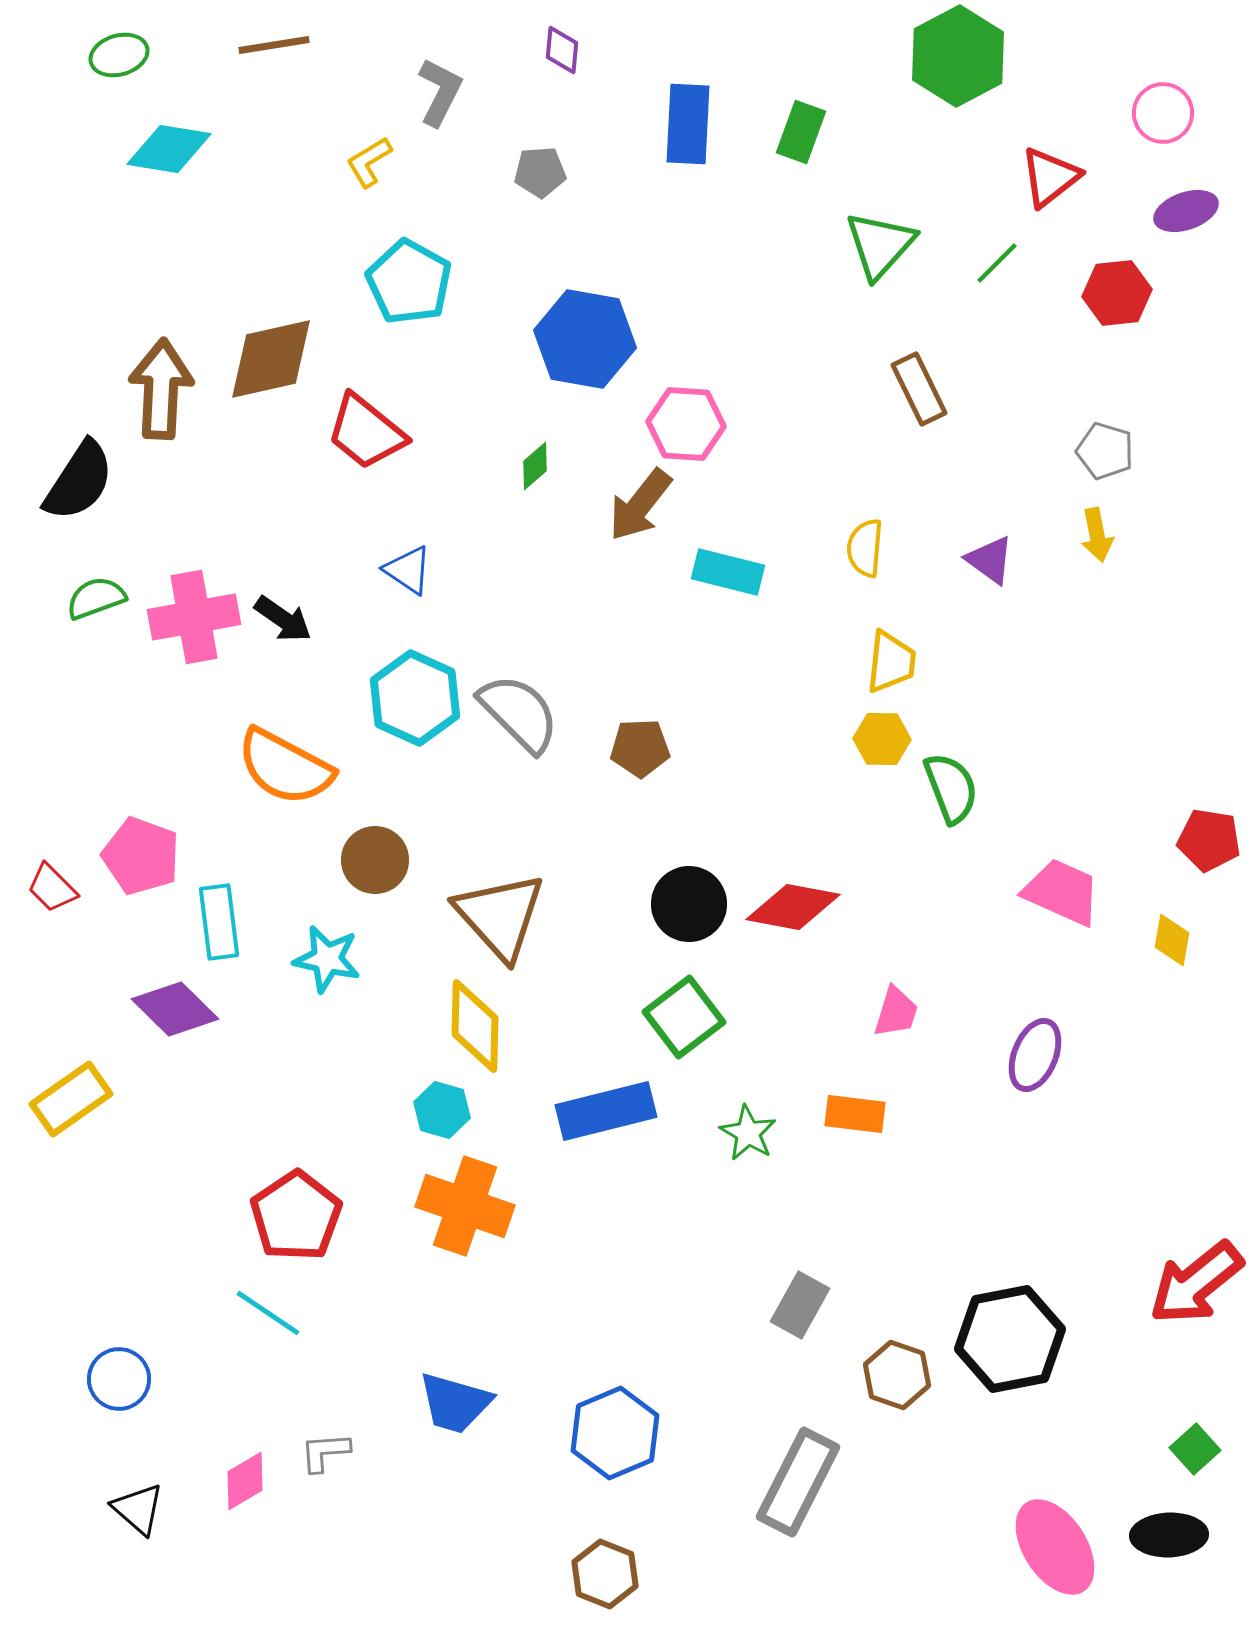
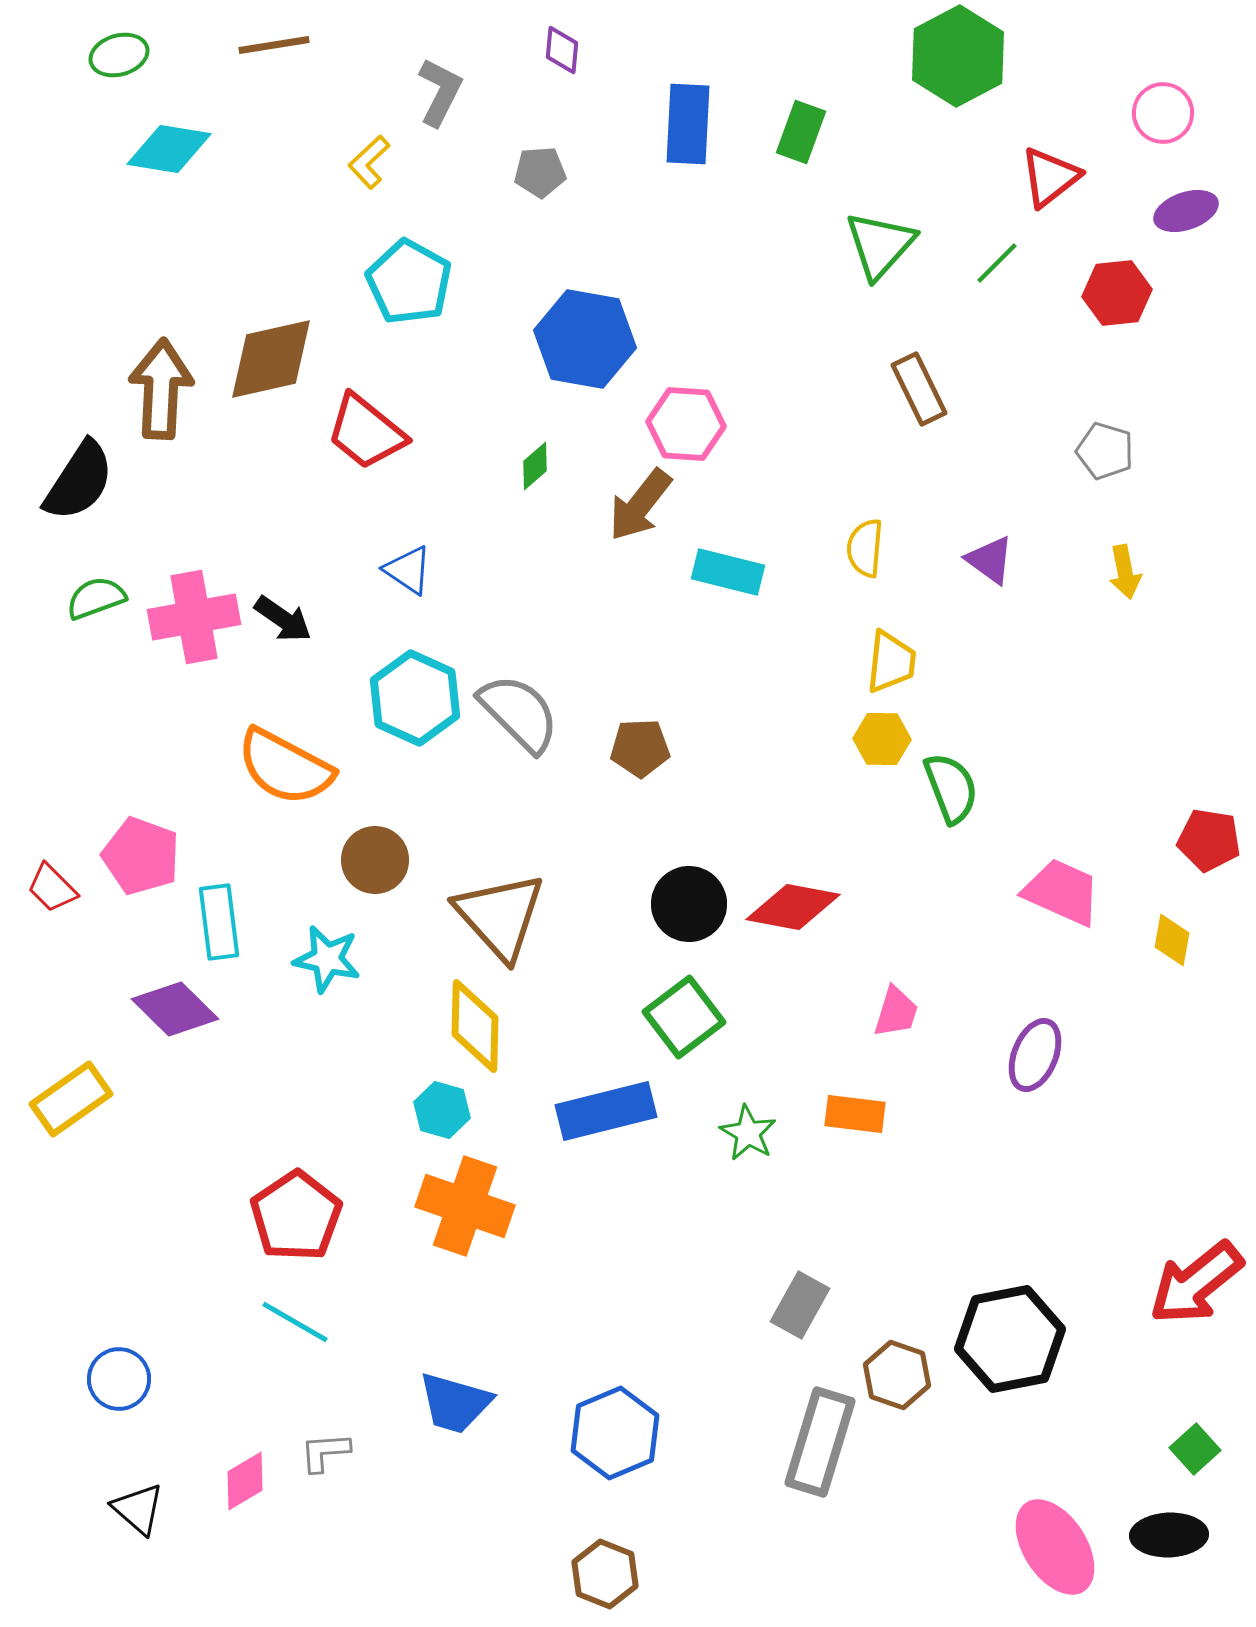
yellow L-shape at (369, 162): rotated 12 degrees counterclockwise
yellow arrow at (1097, 535): moved 28 px right, 37 px down
cyan line at (268, 1313): moved 27 px right, 9 px down; rotated 4 degrees counterclockwise
gray rectangle at (798, 1482): moved 22 px right, 40 px up; rotated 10 degrees counterclockwise
